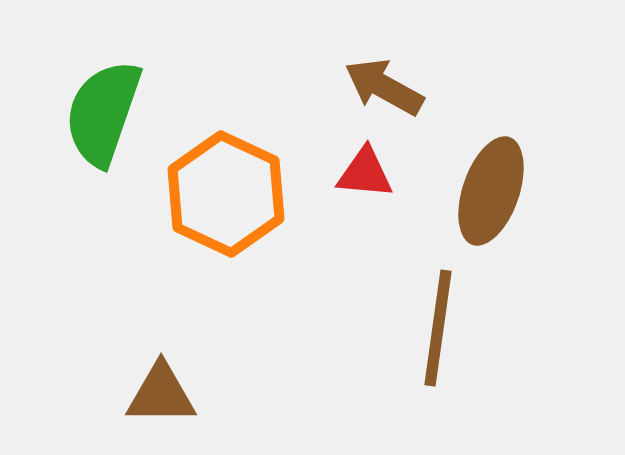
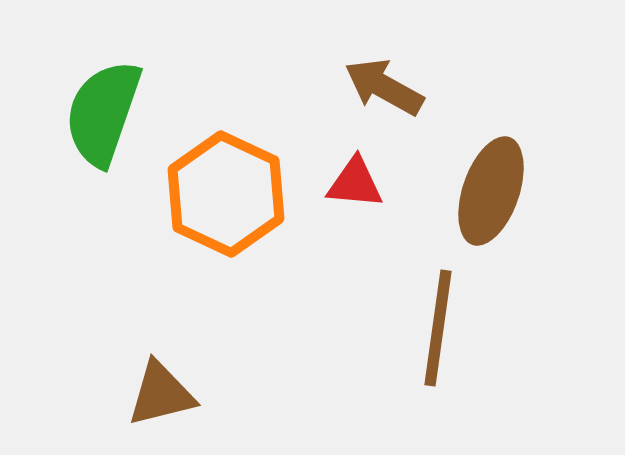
red triangle: moved 10 px left, 10 px down
brown triangle: rotated 14 degrees counterclockwise
